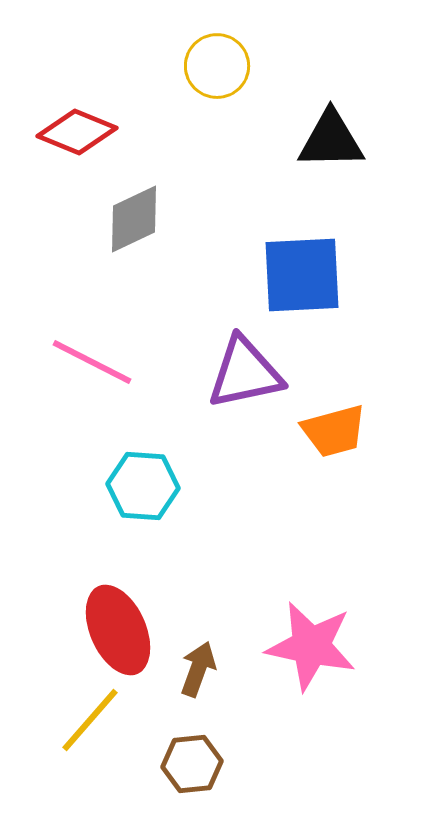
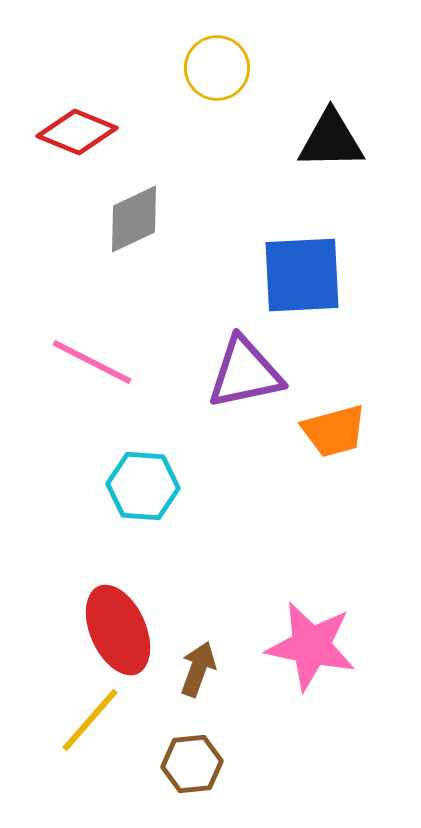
yellow circle: moved 2 px down
